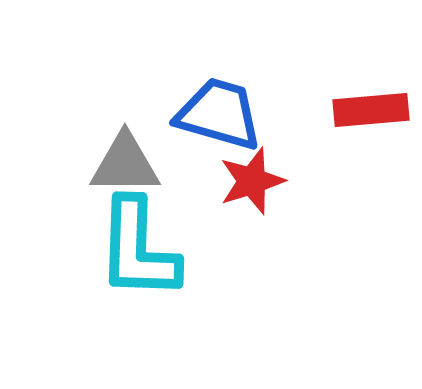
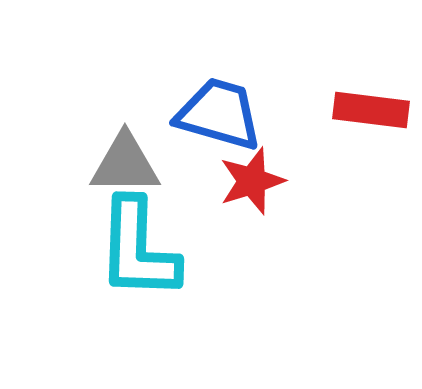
red rectangle: rotated 12 degrees clockwise
